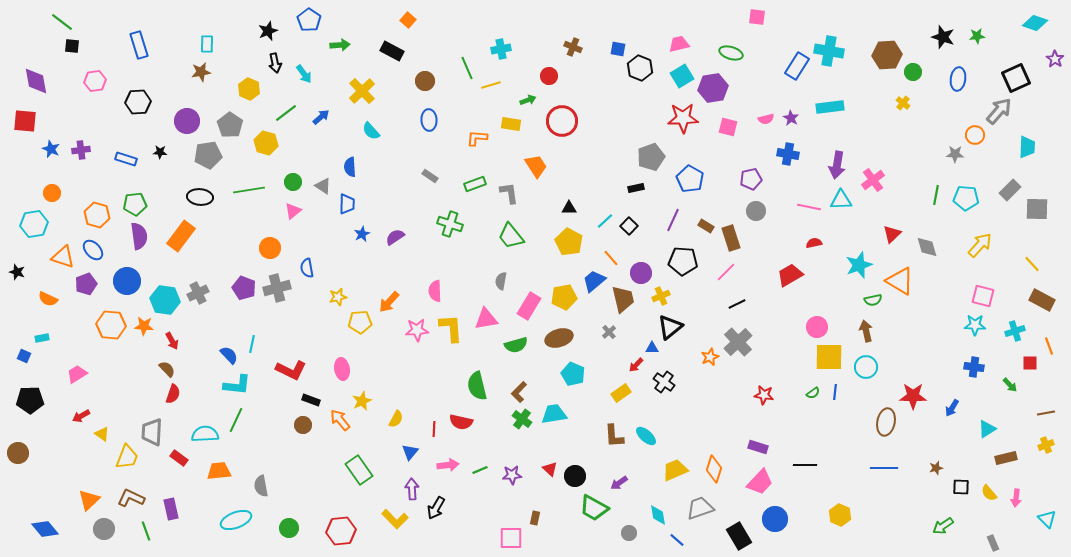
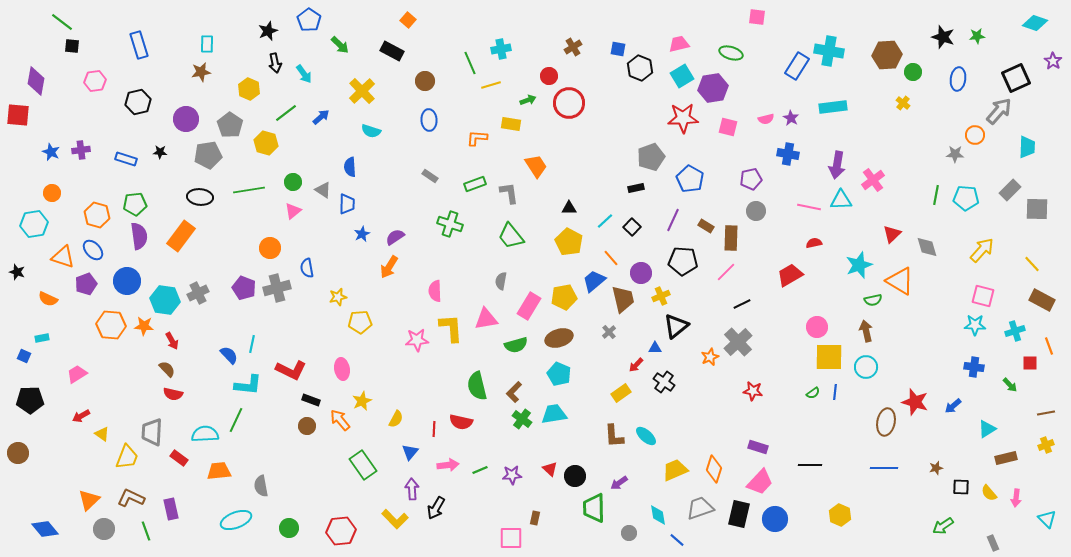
green arrow at (340, 45): rotated 48 degrees clockwise
brown cross at (573, 47): rotated 36 degrees clockwise
purple star at (1055, 59): moved 2 px left, 2 px down
green line at (467, 68): moved 3 px right, 5 px up
purple diamond at (36, 81): rotated 20 degrees clockwise
black hexagon at (138, 102): rotated 10 degrees counterclockwise
cyan rectangle at (830, 107): moved 3 px right
red square at (25, 121): moved 7 px left, 6 px up
purple circle at (187, 121): moved 1 px left, 2 px up
red circle at (562, 121): moved 7 px right, 18 px up
cyan semicircle at (371, 131): rotated 30 degrees counterclockwise
blue star at (51, 149): moved 3 px down
gray triangle at (323, 186): moved 4 px down
black square at (629, 226): moved 3 px right, 1 px down
brown rectangle at (731, 238): rotated 20 degrees clockwise
yellow arrow at (980, 245): moved 2 px right, 5 px down
orange arrow at (389, 302): moved 35 px up; rotated 10 degrees counterclockwise
black line at (737, 304): moved 5 px right
black triangle at (670, 327): moved 6 px right, 1 px up
pink star at (417, 330): moved 10 px down
blue triangle at (652, 348): moved 3 px right
cyan pentagon at (573, 374): moved 14 px left
cyan L-shape at (237, 385): moved 11 px right
brown L-shape at (519, 392): moved 5 px left
red semicircle at (173, 394): rotated 84 degrees clockwise
red star at (764, 395): moved 11 px left, 4 px up
red star at (913, 396): moved 2 px right, 6 px down; rotated 16 degrees clockwise
blue arrow at (952, 408): moved 1 px right, 2 px up; rotated 18 degrees clockwise
brown circle at (303, 425): moved 4 px right, 1 px down
black line at (805, 465): moved 5 px right
green rectangle at (359, 470): moved 4 px right, 5 px up
green trapezoid at (594, 508): rotated 60 degrees clockwise
black rectangle at (739, 536): moved 22 px up; rotated 44 degrees clockwise
